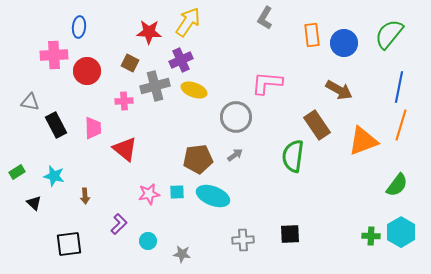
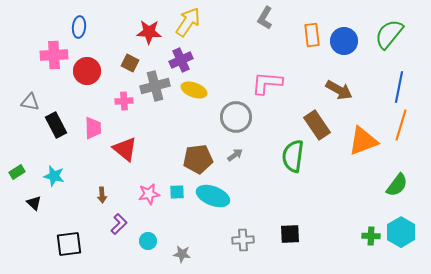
blue circle at (344, 43): moved 2 px up
brown arrow at (85, 196): moved 17 px right, 1 px up
